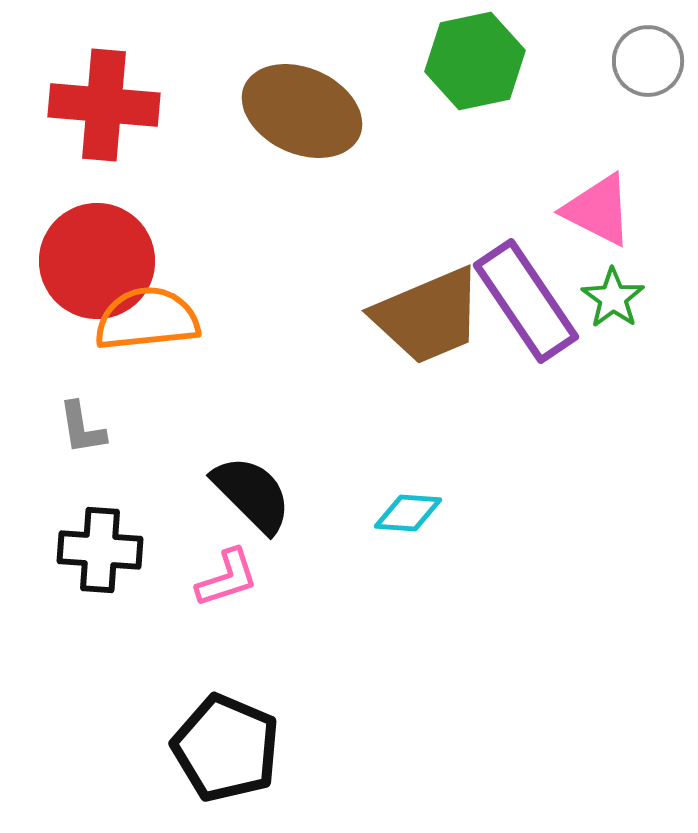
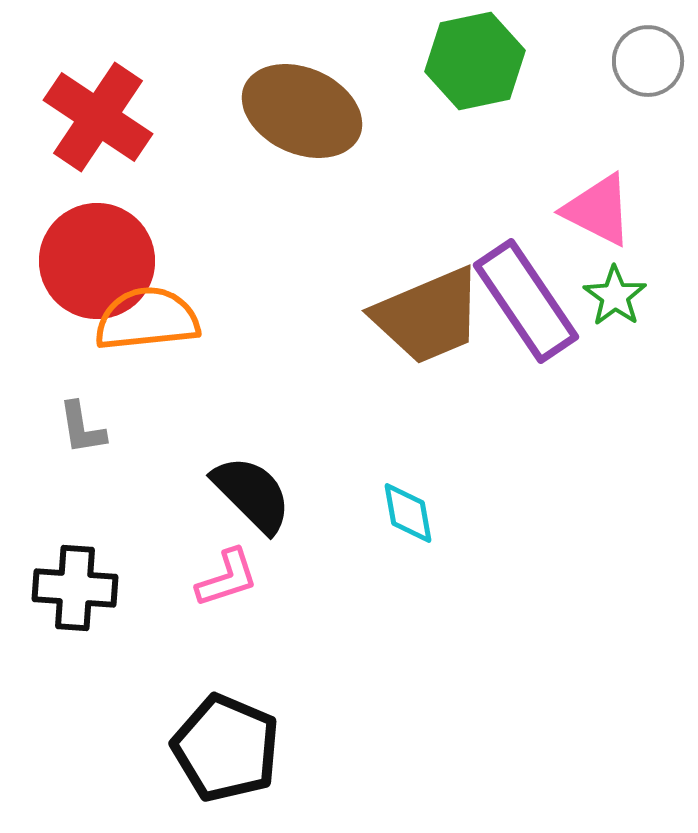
red cross: moved 6 px left, 12 px down; rotated 29 degrees clockwise
green star: moved 2 px right, 2 px up
cyan diamond: rotated 76 degrees clockwise
black cross: moved 25 px left, 38 px down
